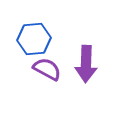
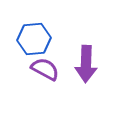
purple semicircle: moved 2 px left
